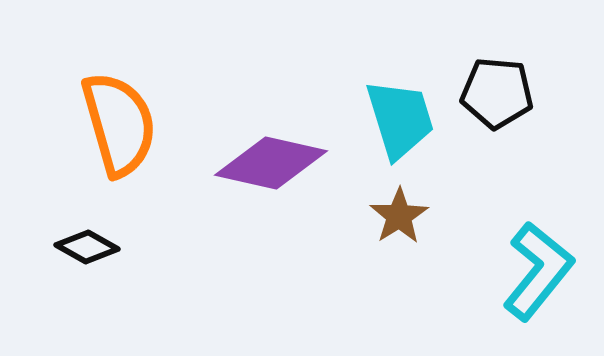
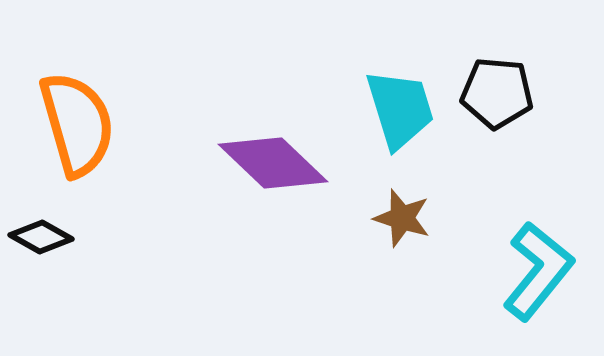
cyan trapezoid: moved 10 px up
orange semicircle: moved 42 px left
purple diamond: moved 2 px right; rotated 31 degrees clockwise
brown star: moved 3 px right, 2 px down; rotated 22 degrees counterclockwise
black diamond: moved 46 px left, 10 px up
